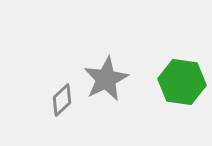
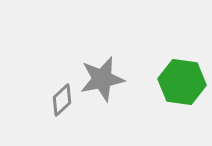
gray star: moved 4 px left; rotated 15 degrees clockwise
